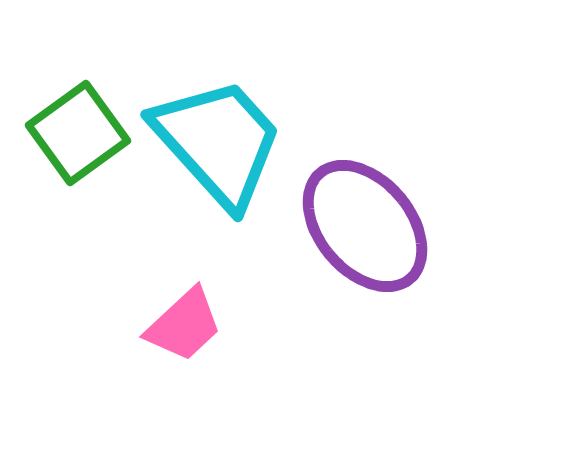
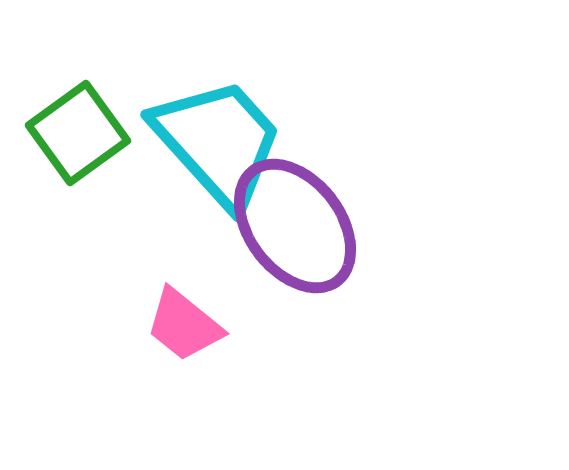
purple ellipse: moved 70 px left; rotated 3 degrees clockwise
pink trapezoid: rotated 82 degrees clockwise
